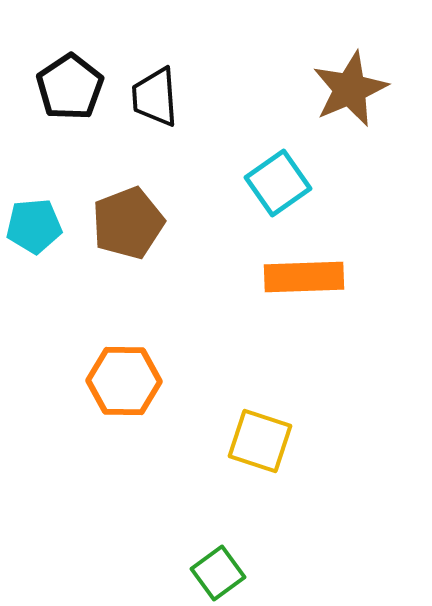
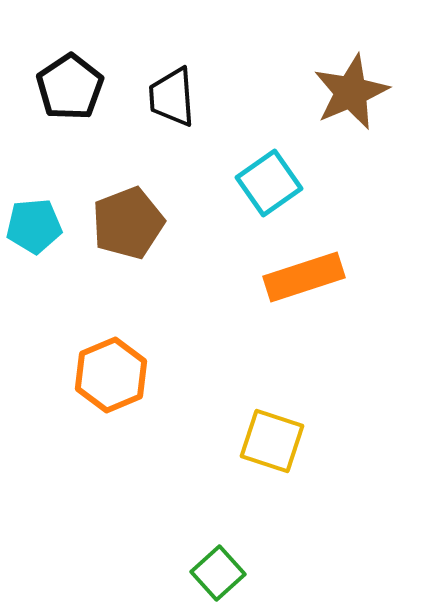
brown star: moved 1 px right, 3 px down
black trapezoid: moved 17 px right
cyan square: moved 9 px left
orange rectangle: rotated 16 degrees counterclockwise
orange hexagon: moved 13 px left, 6 px up; rotated 24 degrees counterclockwise
yellow square: moved 12 px right
green square: rotated 6 degrees counterclockwise
